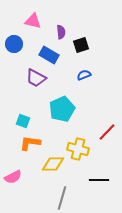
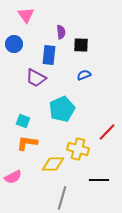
pink triangle: moved 7 px left, 6 px up; rotated 42 degrees clockwise
black square: rotated 21 degrees clockwise
blue rectangle: rotated 66 degrees clockwise
orange L-shape: moved 3 px left
